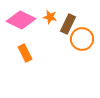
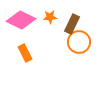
orange star: rotated 16 degrees counterclockwise
brown rectangle: moved 4 px right
orange circle: moved 3 px left, 3 px down
